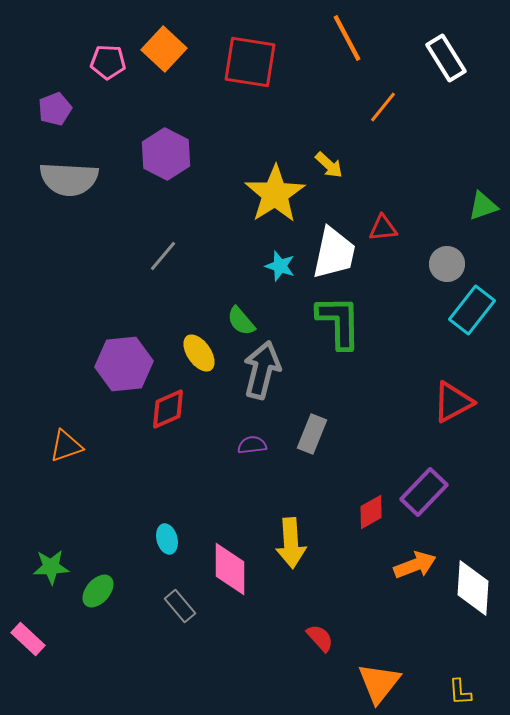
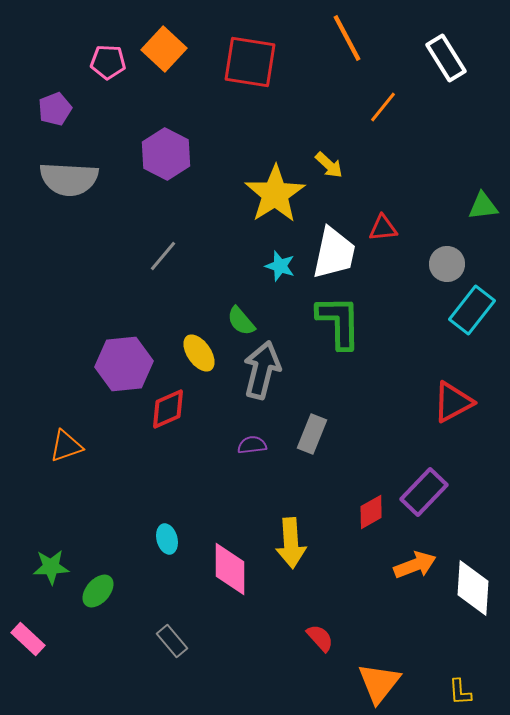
green triangle at (483, 206): rotated 12 degrees clockwise
gray rectangle at (180, 606): moved 8 px left, 35 px down
